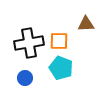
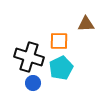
black cross: moved 14 px down; rotated 28 degrees clockwise
cyan pentagon: rotated 25 degrees clockwise
blue circle: moved 8 px right, 5 px down
